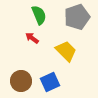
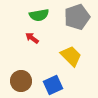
green semicircle: rotated 102 degrees clockwise
yellow trapezoid: moved 5 px right, 5 px down
blue square: moved 3 px right, 3 px down
